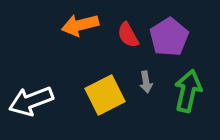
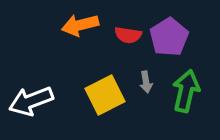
red semicircle: rotated 52 degrees counterclockwise
green arrow: moved 2 px left
